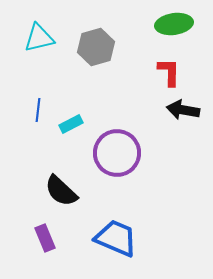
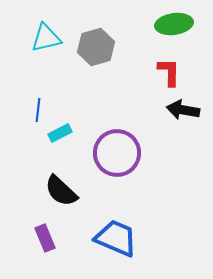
cyan triangle: moved 7 px right
cyan rectangle: moved 11 px left, 9 px down
